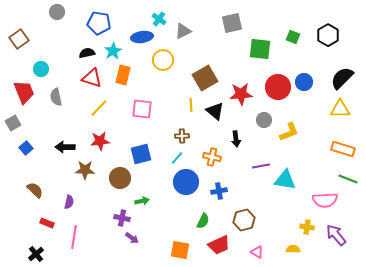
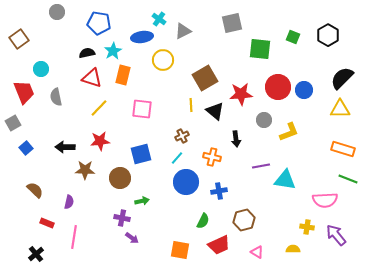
blue circle at (304, 82): moved 8 px down
brown cross at (182, 136): rotated 24 degrees counterclockwise
